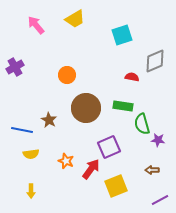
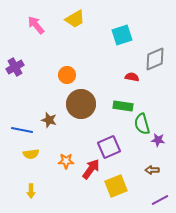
gray diamond: moved 2 px up
brown circle: moved 5 px left, 4 px up
brown star: rotated 14 degrees counterclockwise
orange star: rotated 21 degrees counterclockwise
